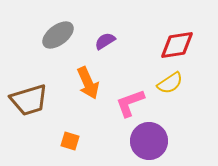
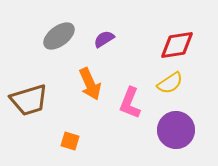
gray ellipse: moved 1 px right, 1 px down
purple semicircle: moved 1 px left, 2 px up
orange arrow: moved 2 px right, 1 px down
pink L-shape: rotated 48 degrees counterclockwise
purple circle: moved 27 px right, 11 px up
